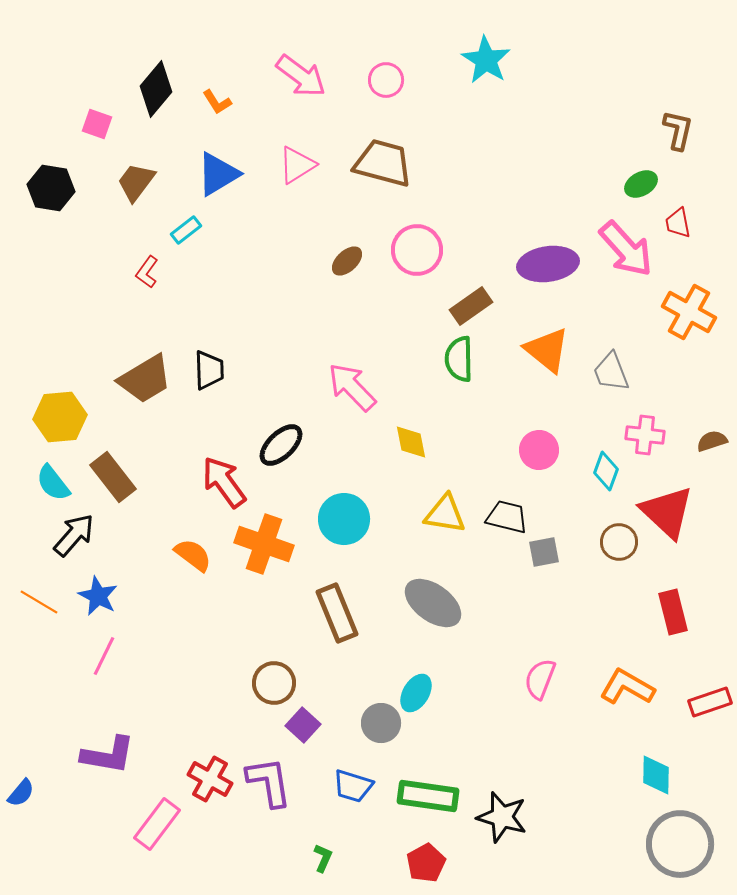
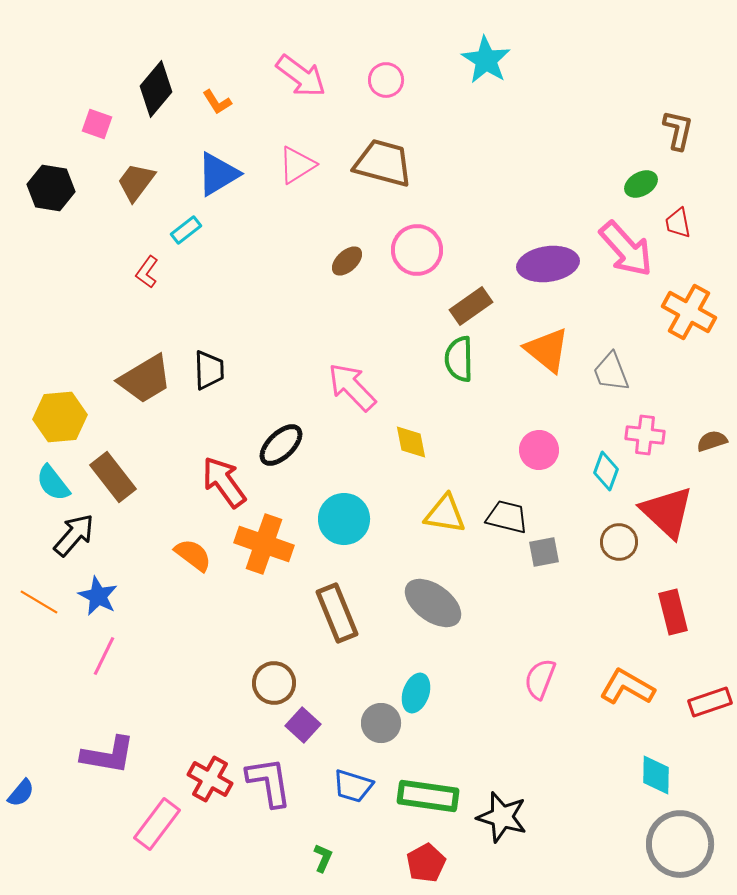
cyan ellipse at (416, 693): rotated 12 degrees counterclockwise
